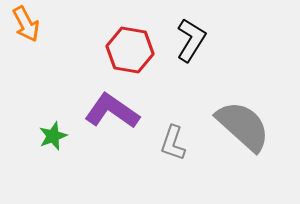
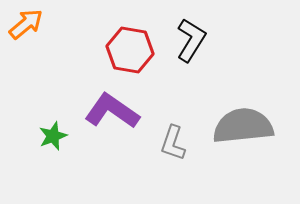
orange arrow: rotated 102 degrees counterclockwise
gray semicircle: rotated 48 degrees counterclockwise
